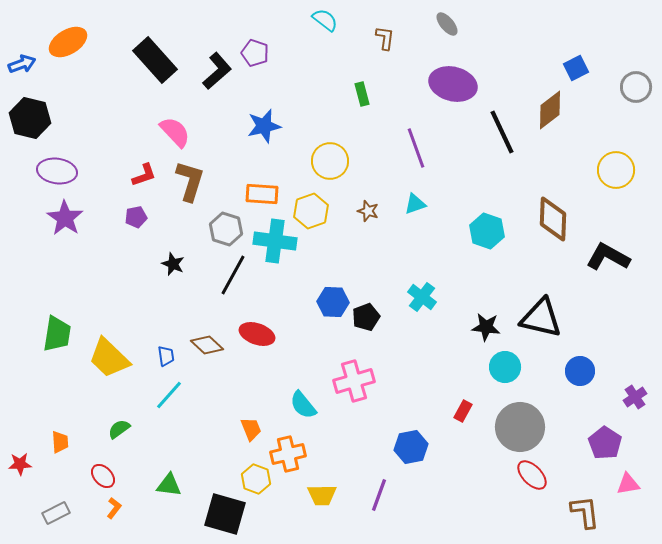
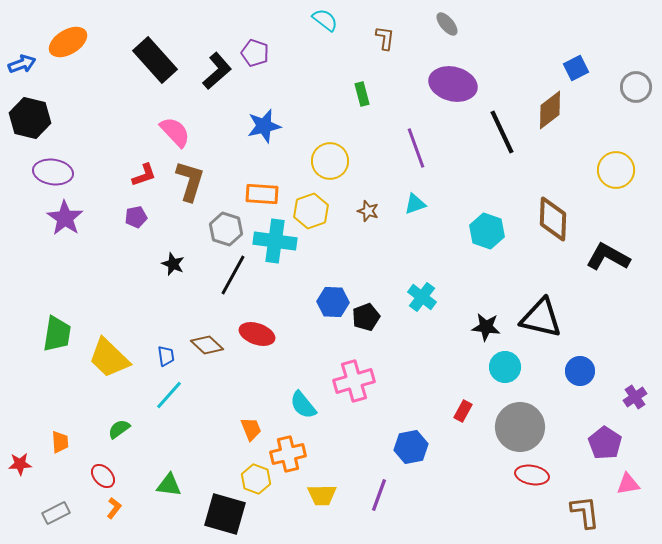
purple ellipse at (57, 171): moved 4 px left, 1 px down
red ellipse at (532, 475): rotated 36 degrees counterclockwise
